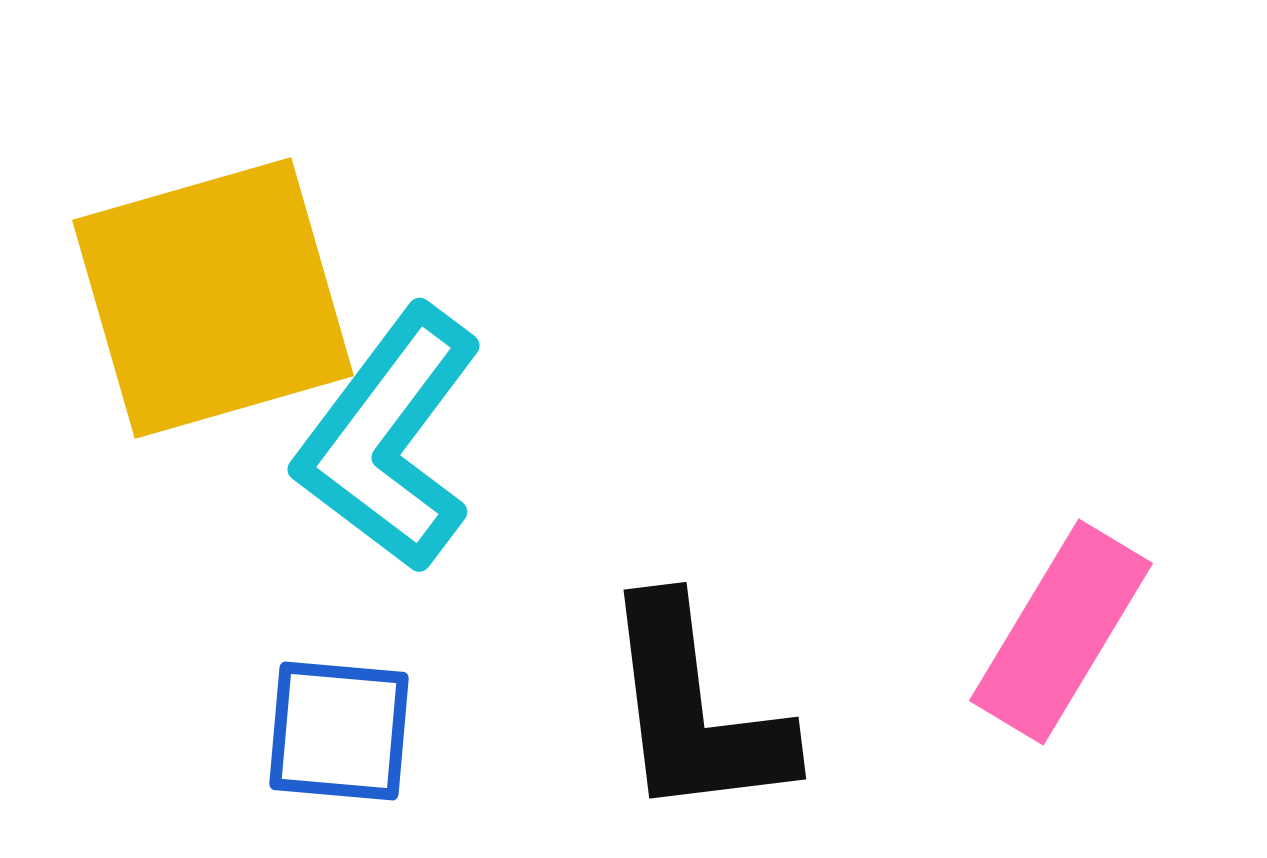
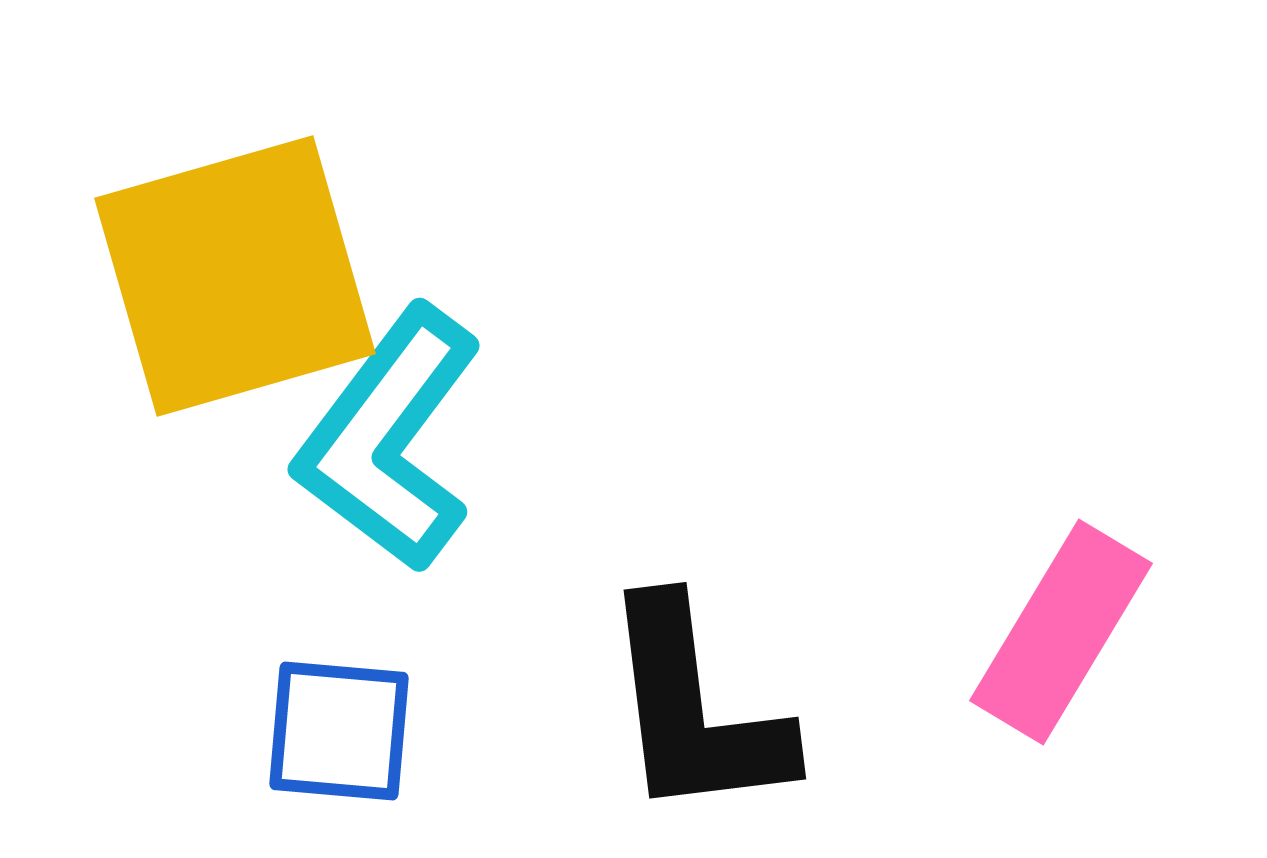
yellow square: moved 22 px right, 22 px up
